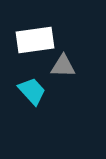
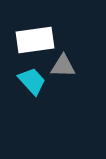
cyan trapezoid: moved 10 px up
